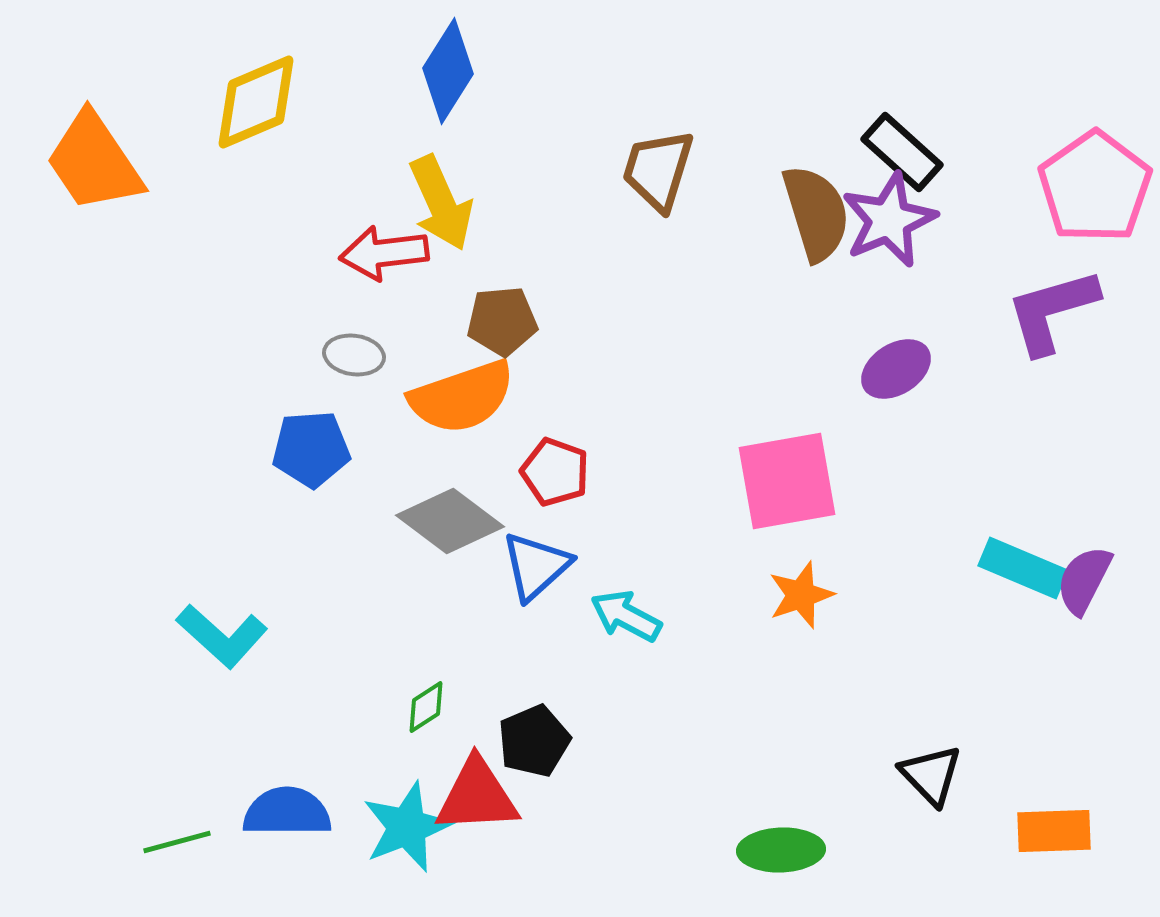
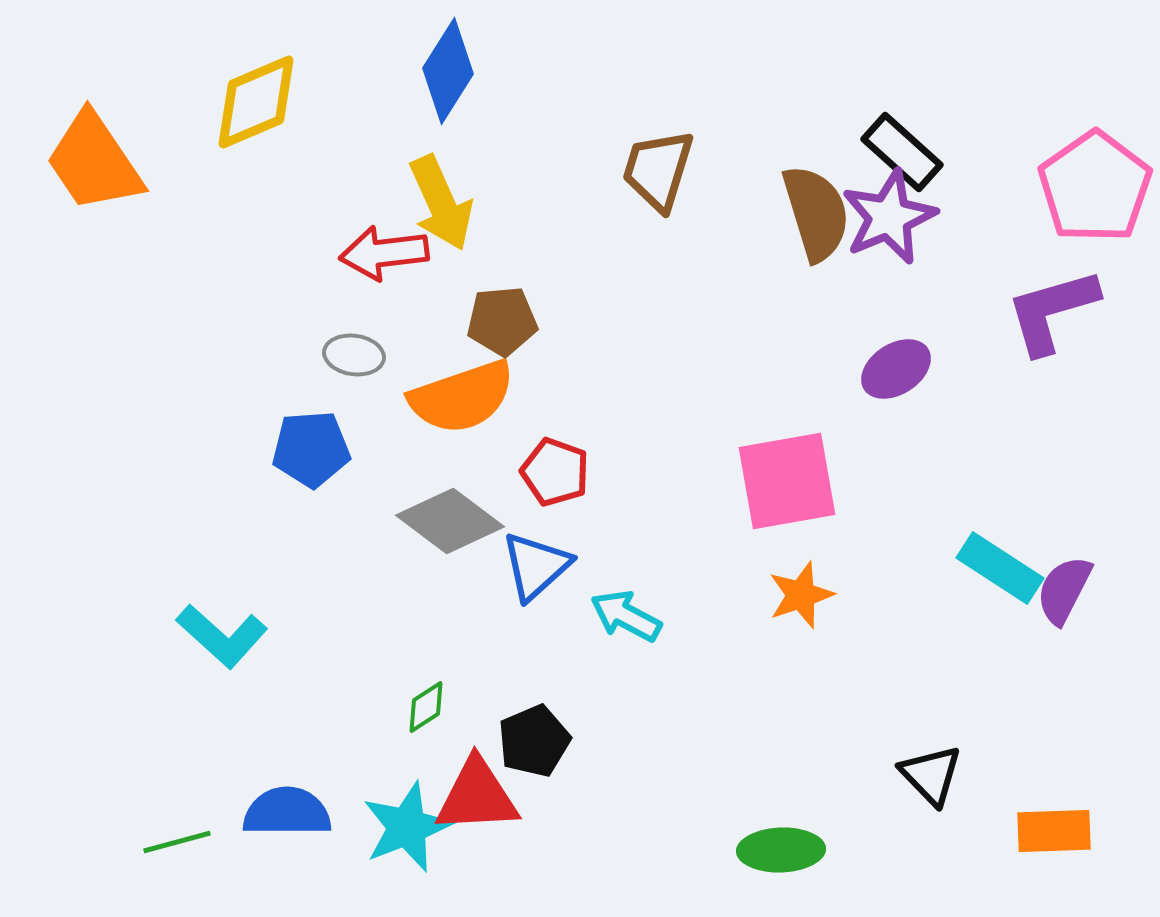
purple star: moved 3 px up
cyan rectangle: moved 23 px left; rotated 10 degrees clockwise
purple semicircle: moved 20 px left, 10 px down
